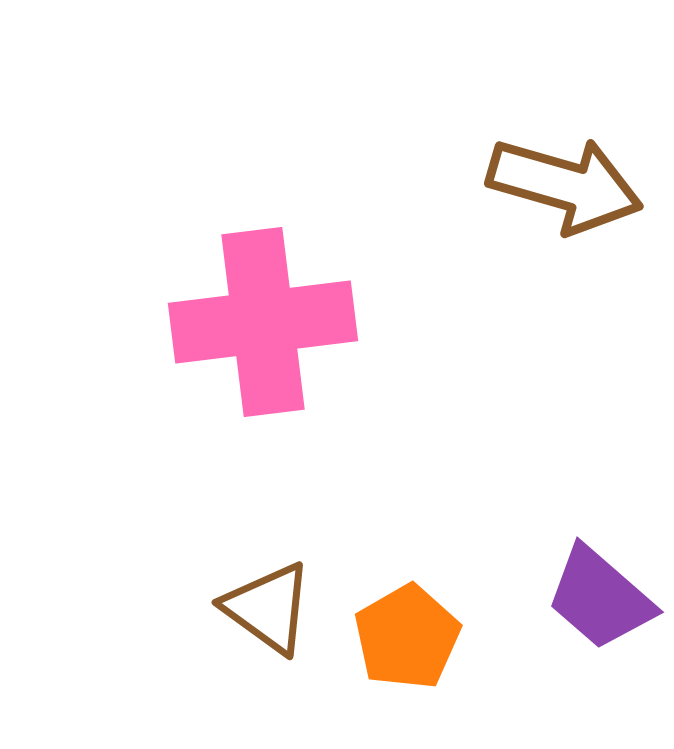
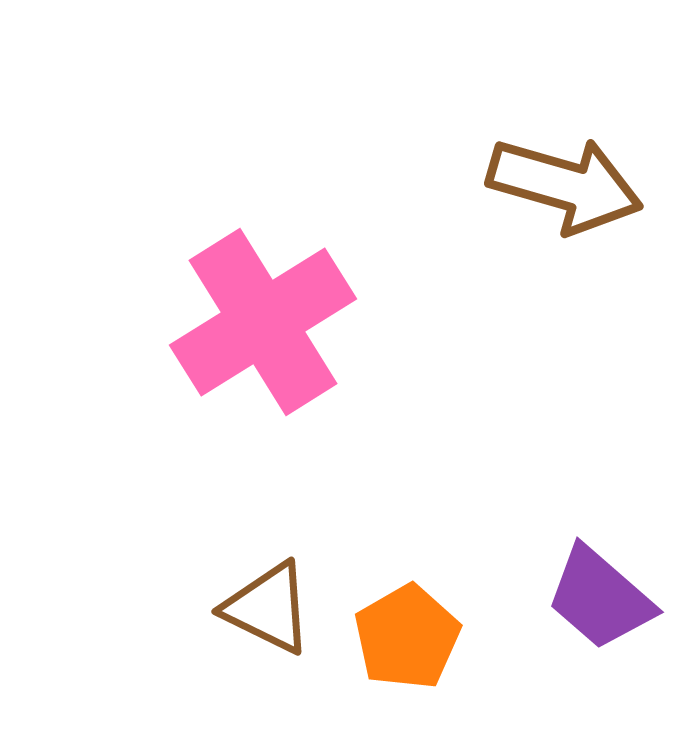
pink cross: rotated 25 degrees counterclockwise
brown triangle: rotated 10 degrees counterclockwise
